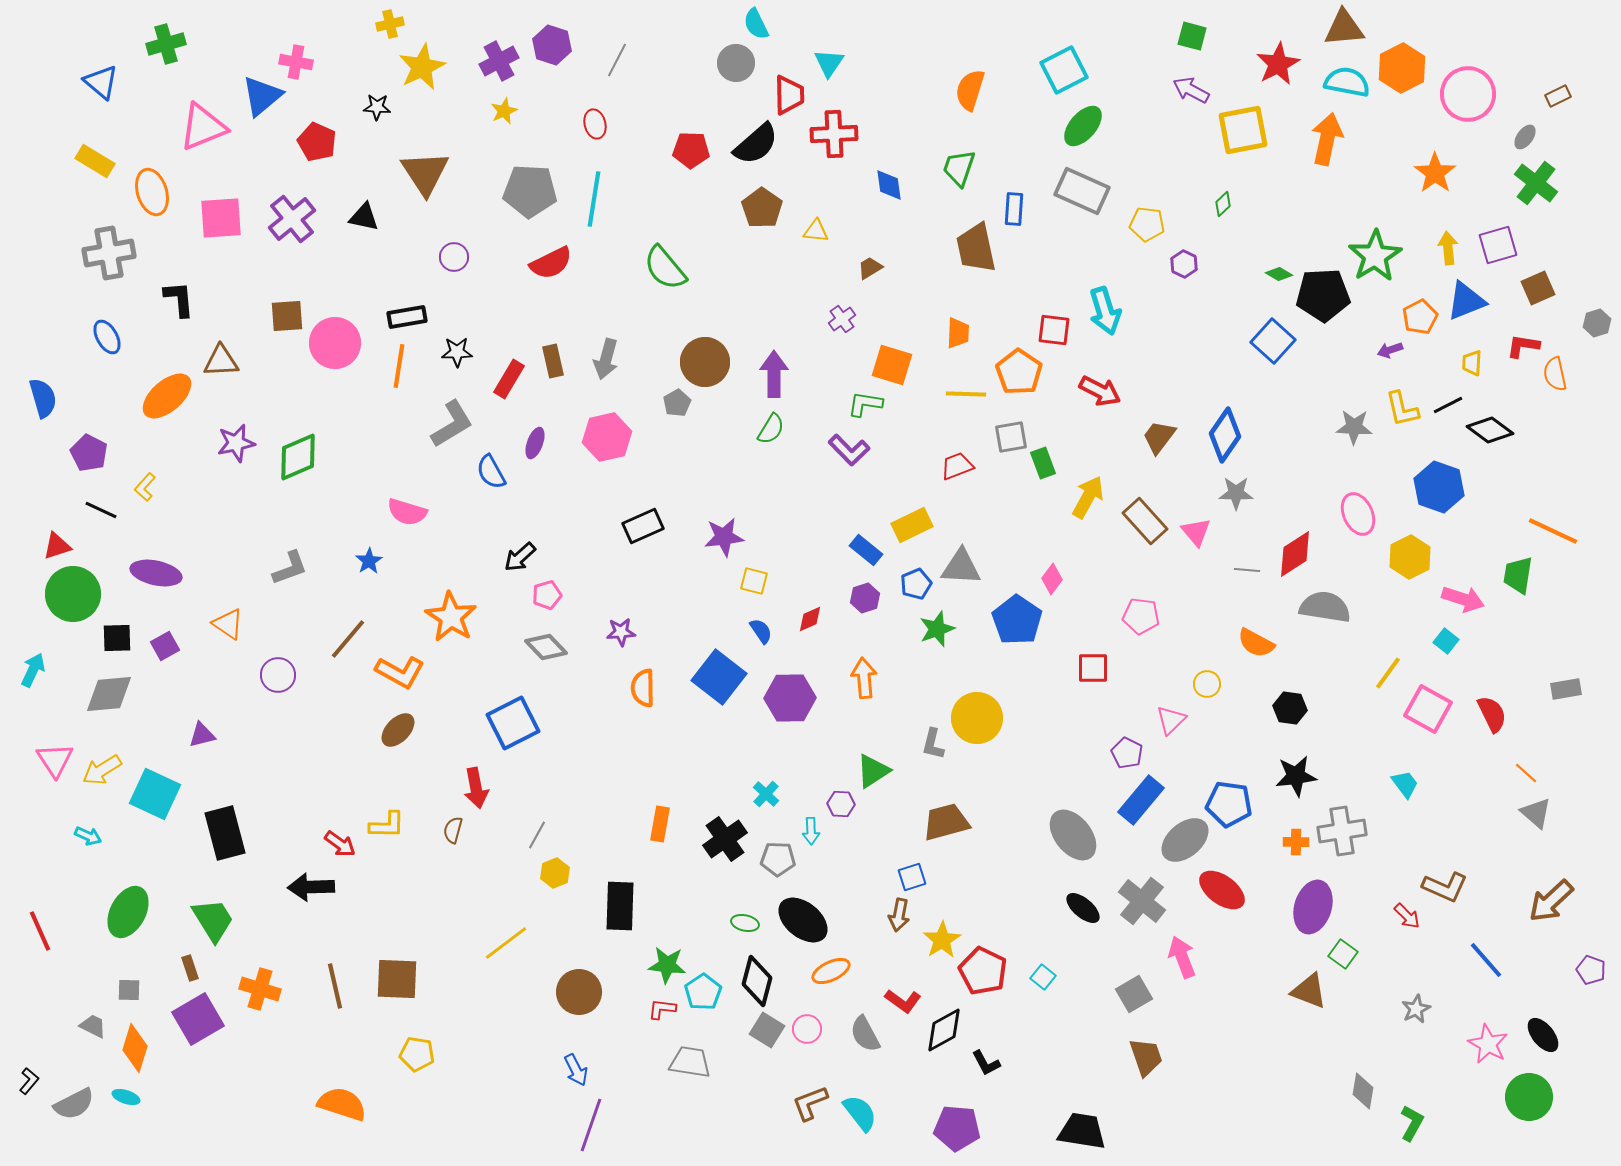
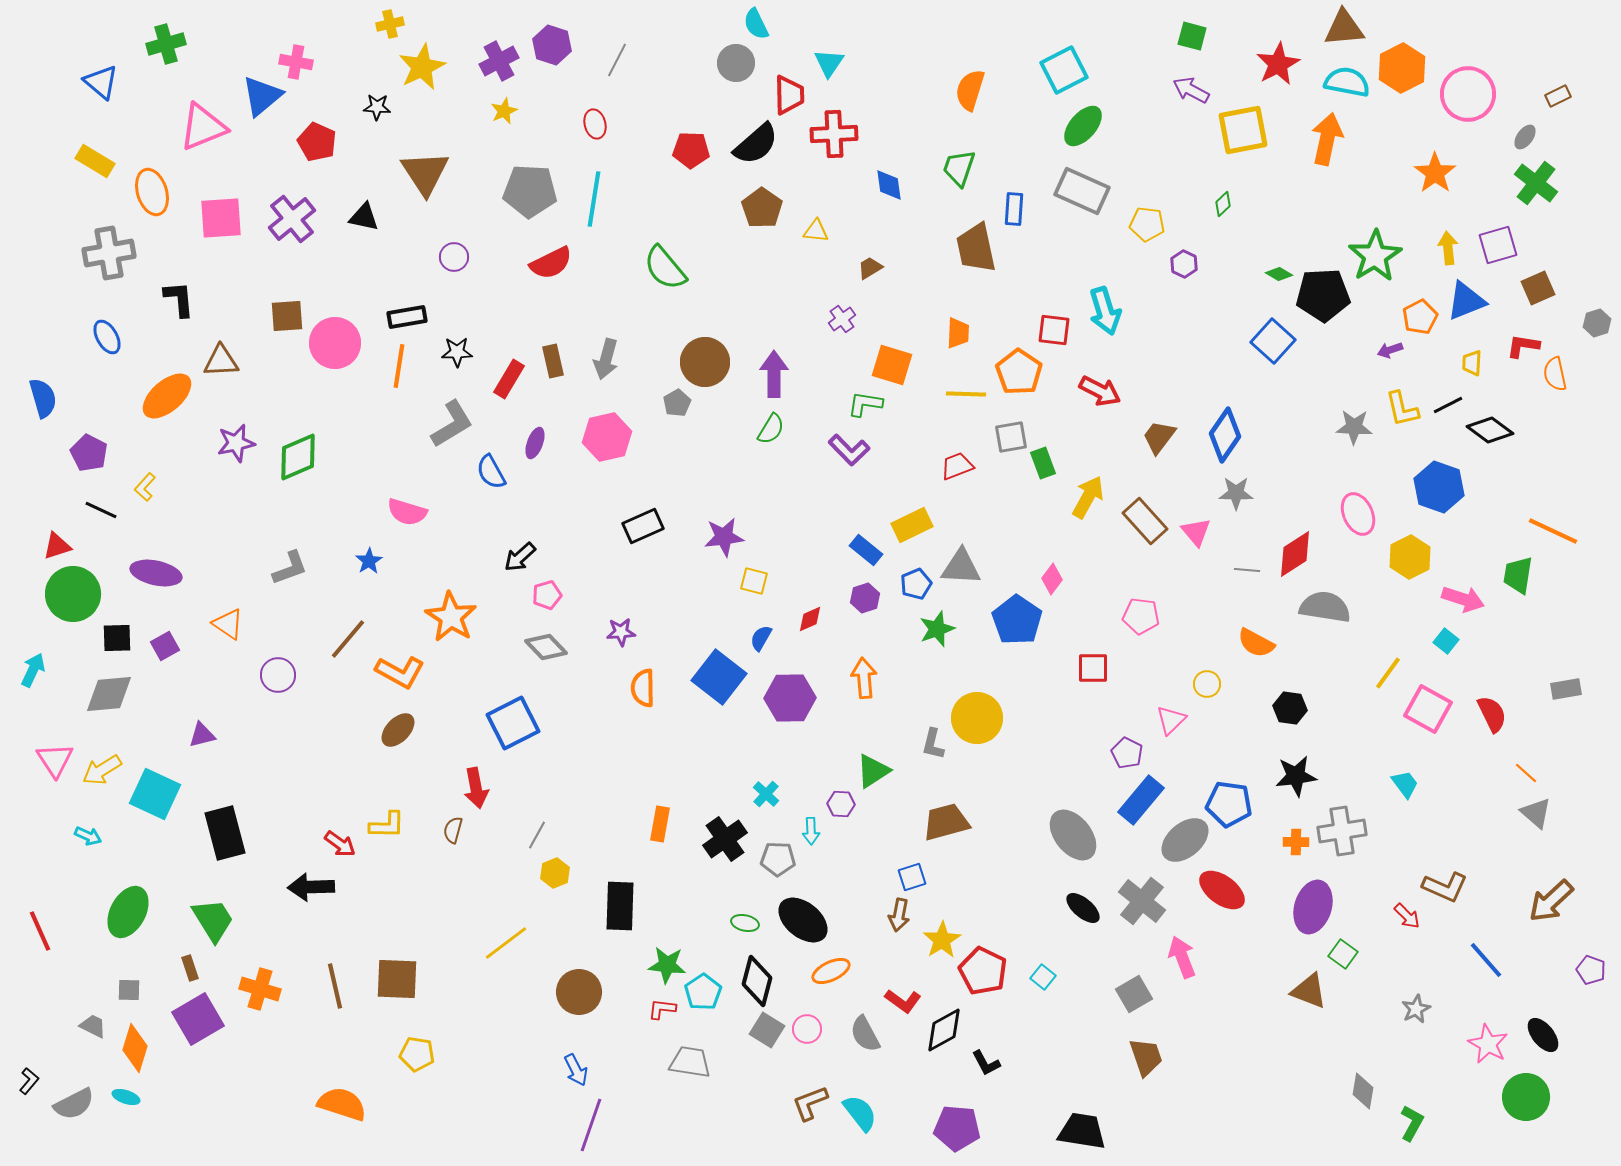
blue semicircle at (761, 631): moved 7 px down; rotated 116 degrees counterclockwise
green circle at (1529, 1097): moved 3 px left
